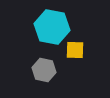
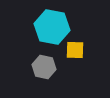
gray hexagon: moved 3 px up
